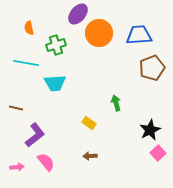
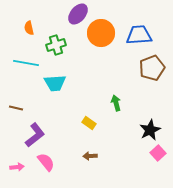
orange circle: moved 2 px right
